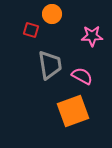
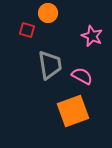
orange circle: moved 4 px left, 1 px up
red square: moved 4 px left
pink star: rotated 25 degrees clockwise
